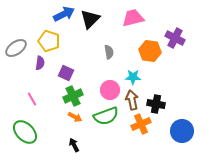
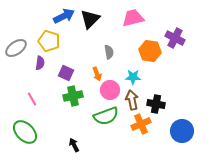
blue arrow: moved 2 px down
green cross: rotated 12 degrees clockwise
orange arrow: moved 22 px right, 43 px up; rotated 40 degrees clockwise
